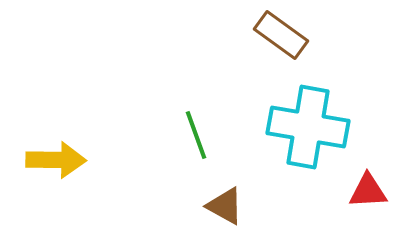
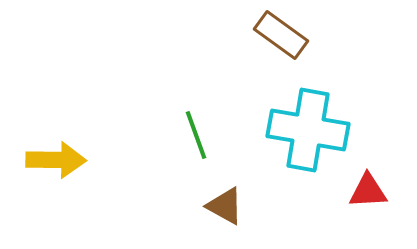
cyan cross: moved 3 px down
